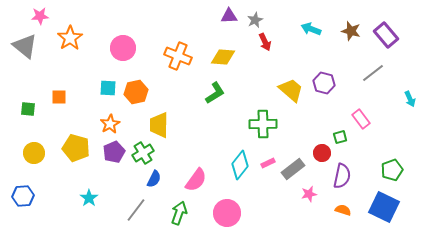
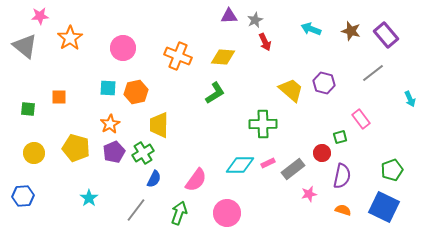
cyan diamond at (240, 165): rotated 52 degrees clockwise
